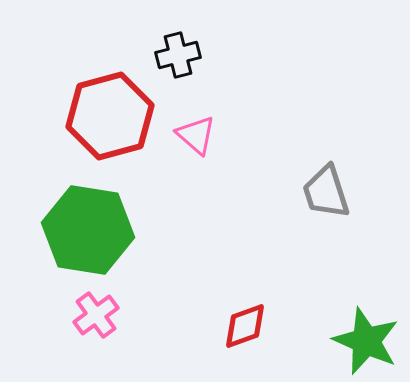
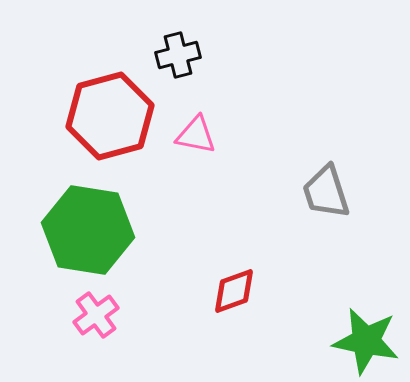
pink triangle: rotated 30 degrees counterclockwise
red diamond: moved 11 px left, 35 px up
green star: rotated 12 degrees counterclockwise
